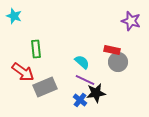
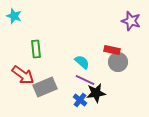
red arrow: moved 3 px down
